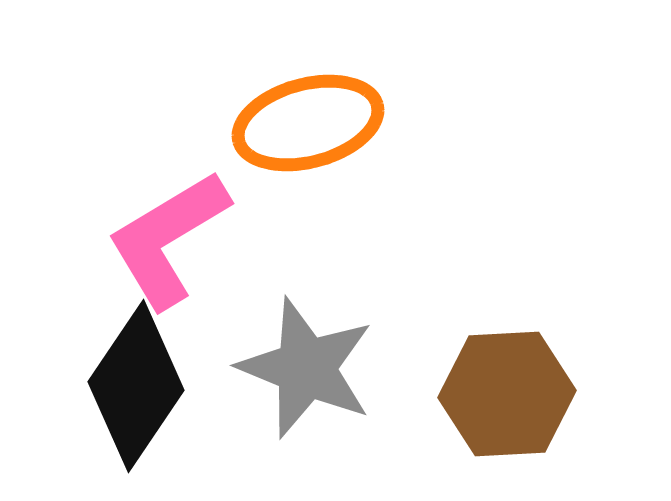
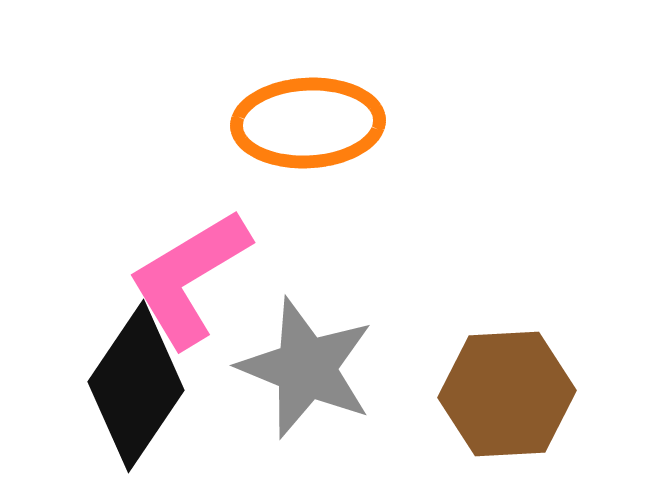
orange ellipse: rotated 12 degrees clockwise
pink L-shape: moved 21 px right, 39 px down
